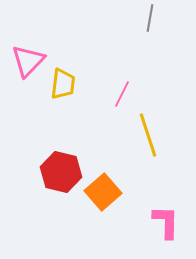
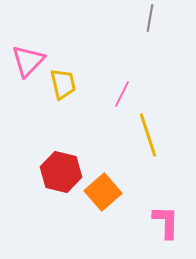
yellow trapezoid: rotated 20 degrees counterclockwise
